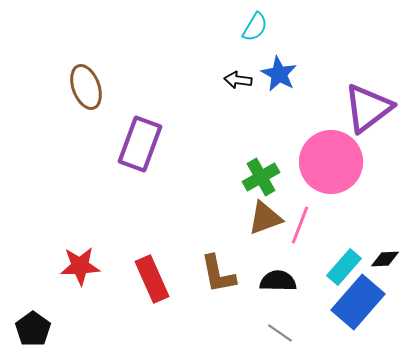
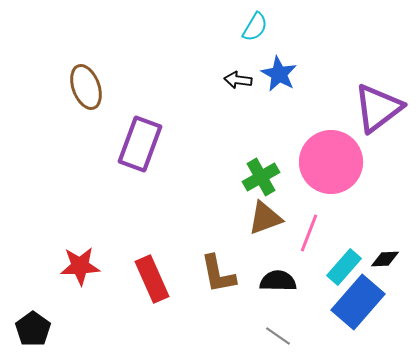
purple triangle: moved 10 px right
pink line: moved 9 px right, 8 px down
gray line: moved 2 px left, 3 px down
